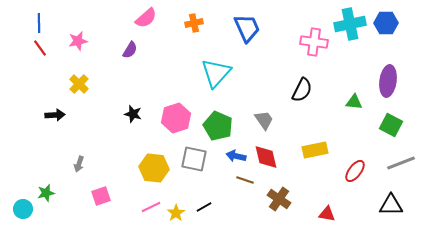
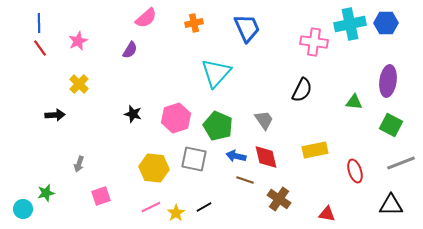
pink star: rotated 12 degrees counterclockwise
red ellipse: rotated 55 degrees counterclockwise
